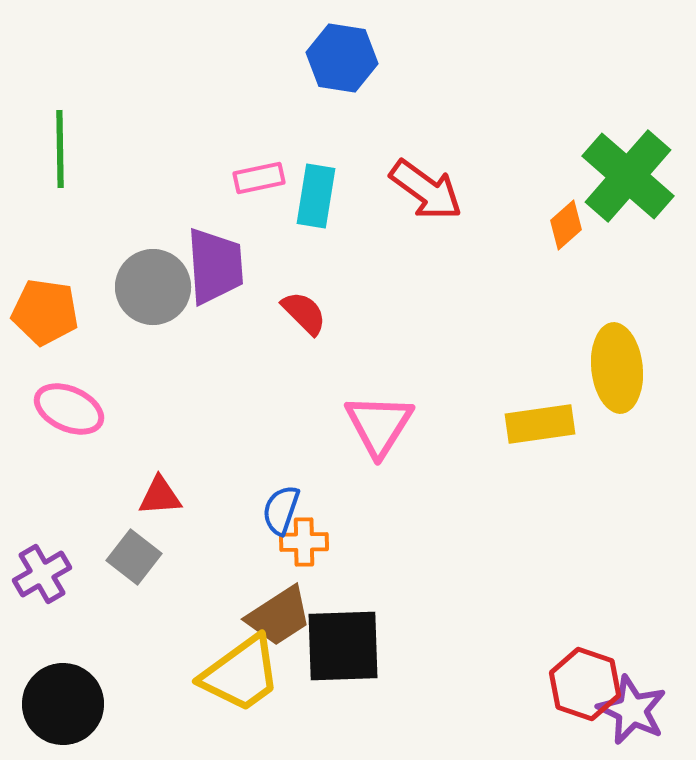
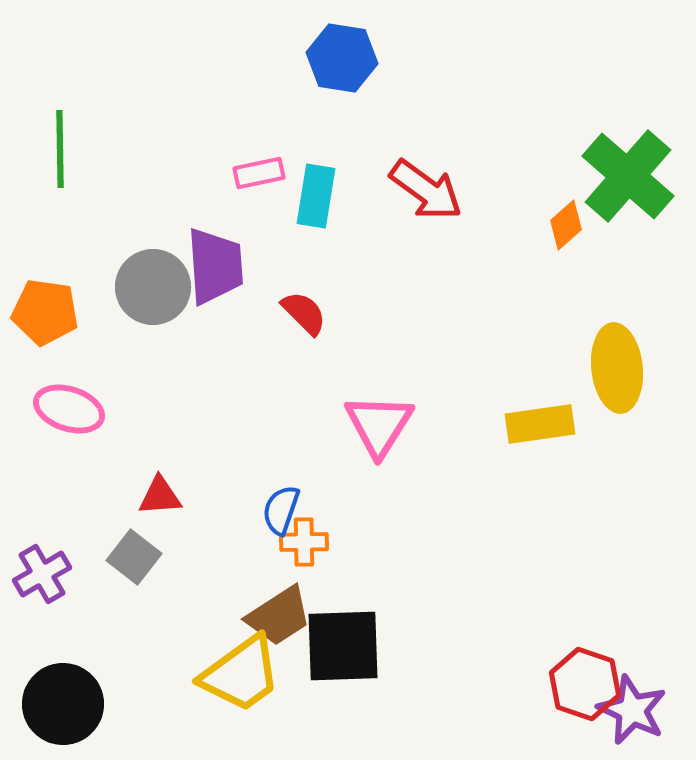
pink rectangle: moved 5 px up
pink ellipse: rotated 6 degrees counterclockwise
